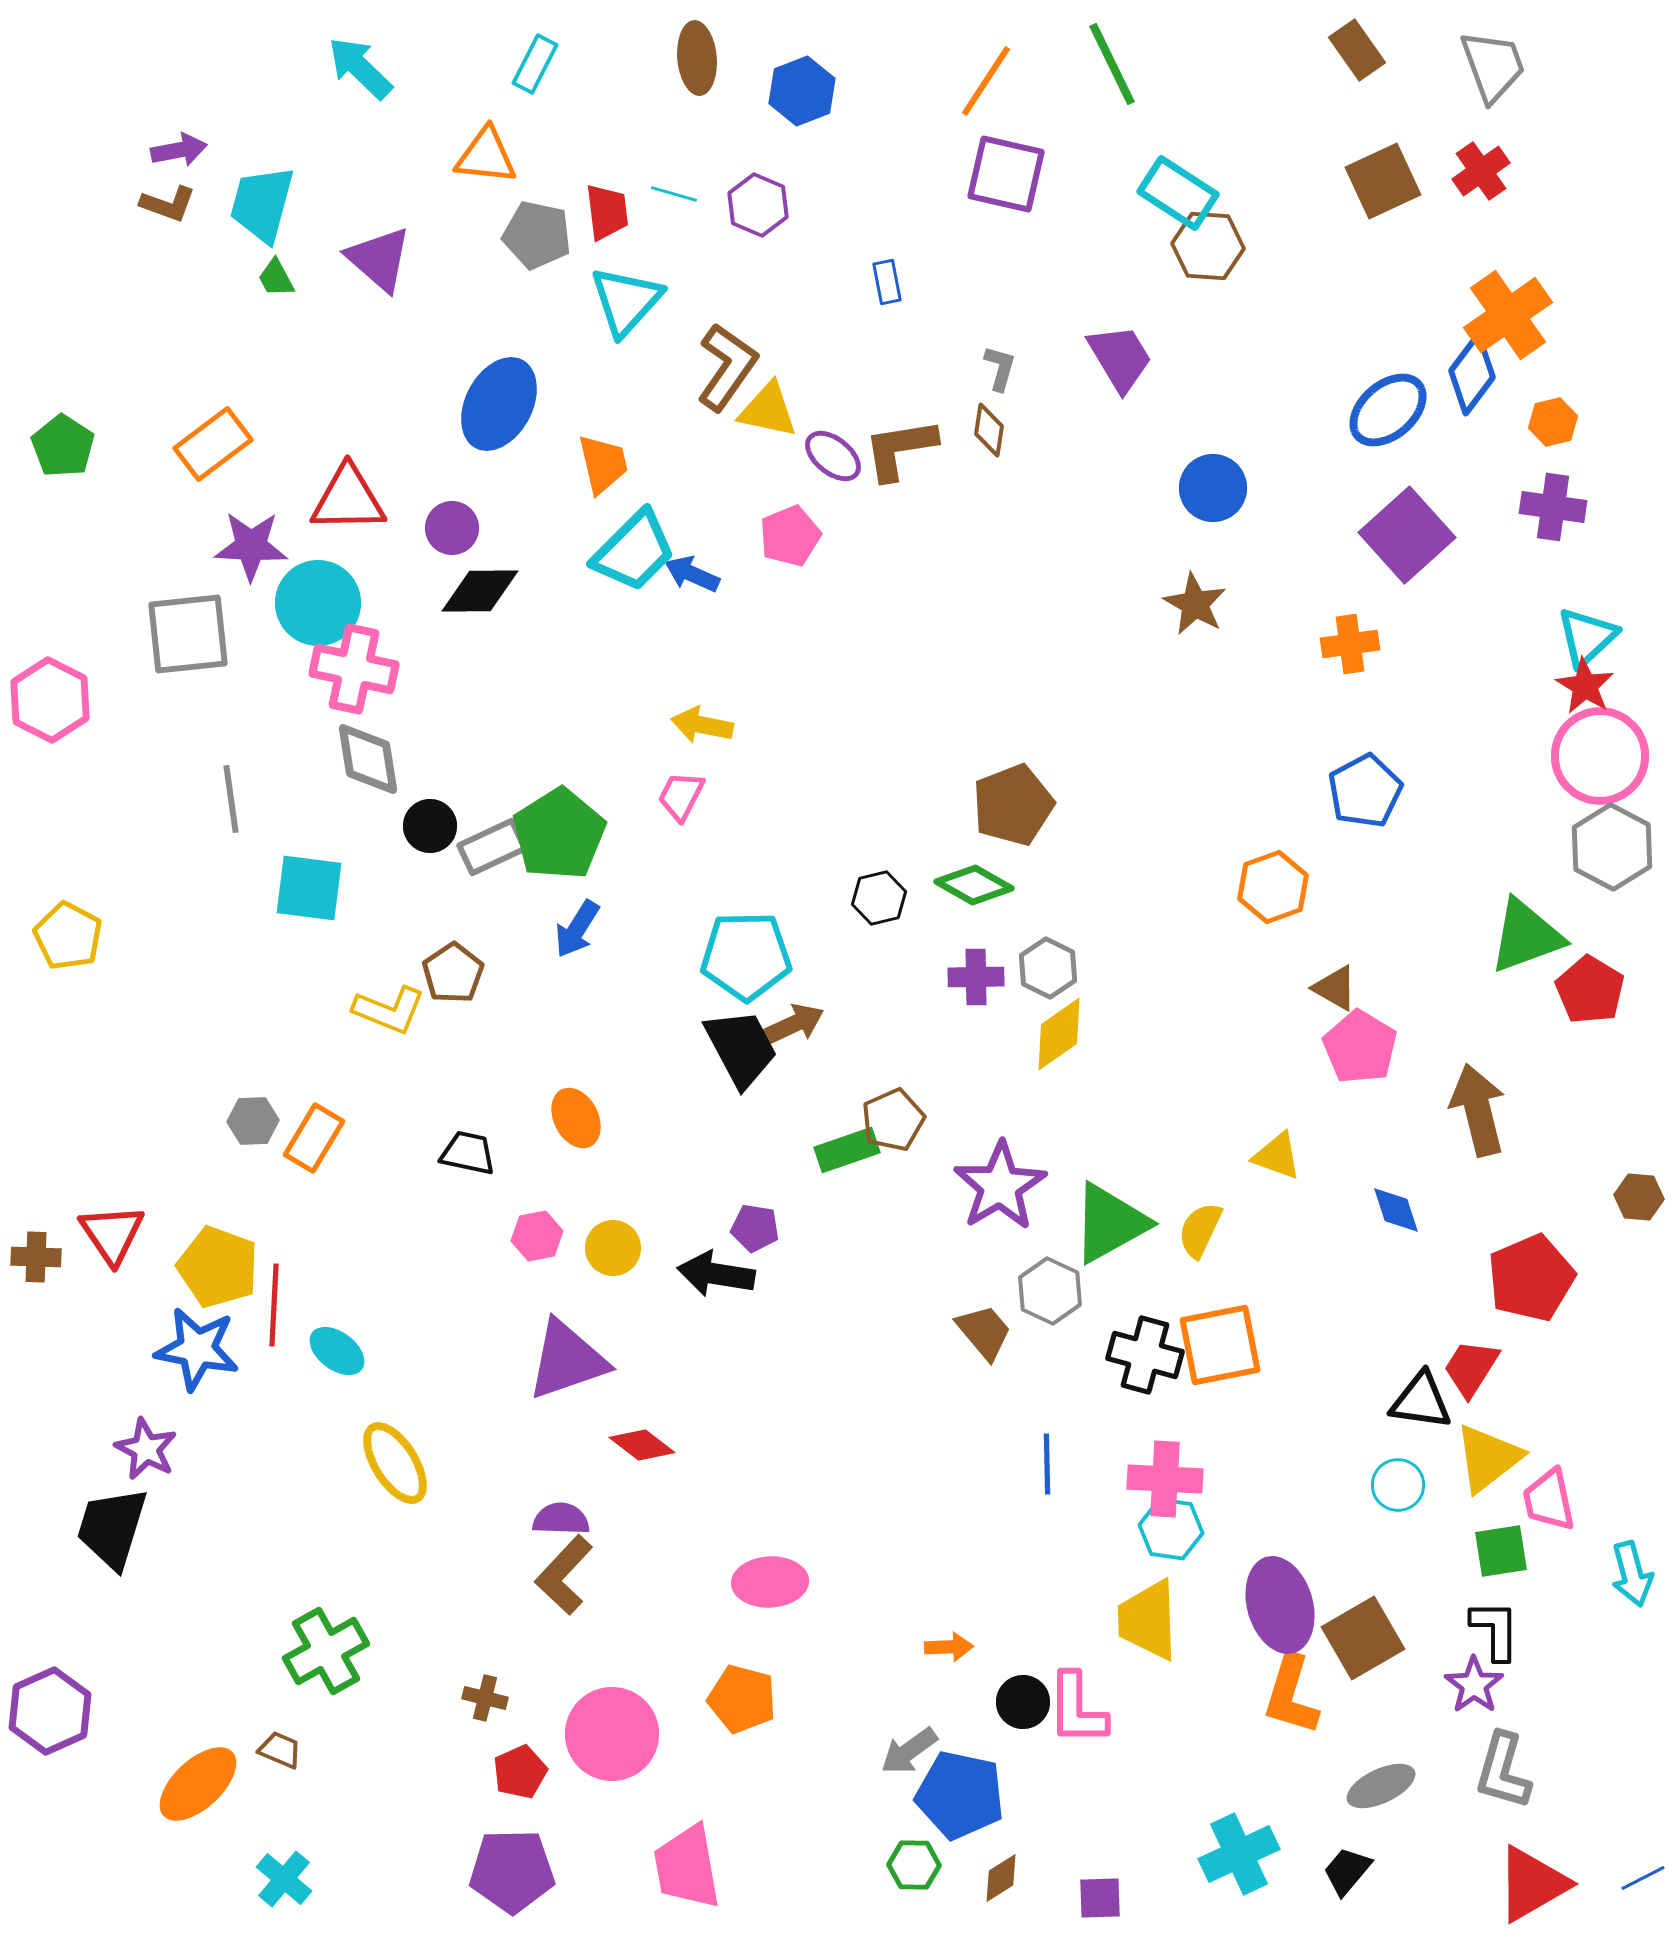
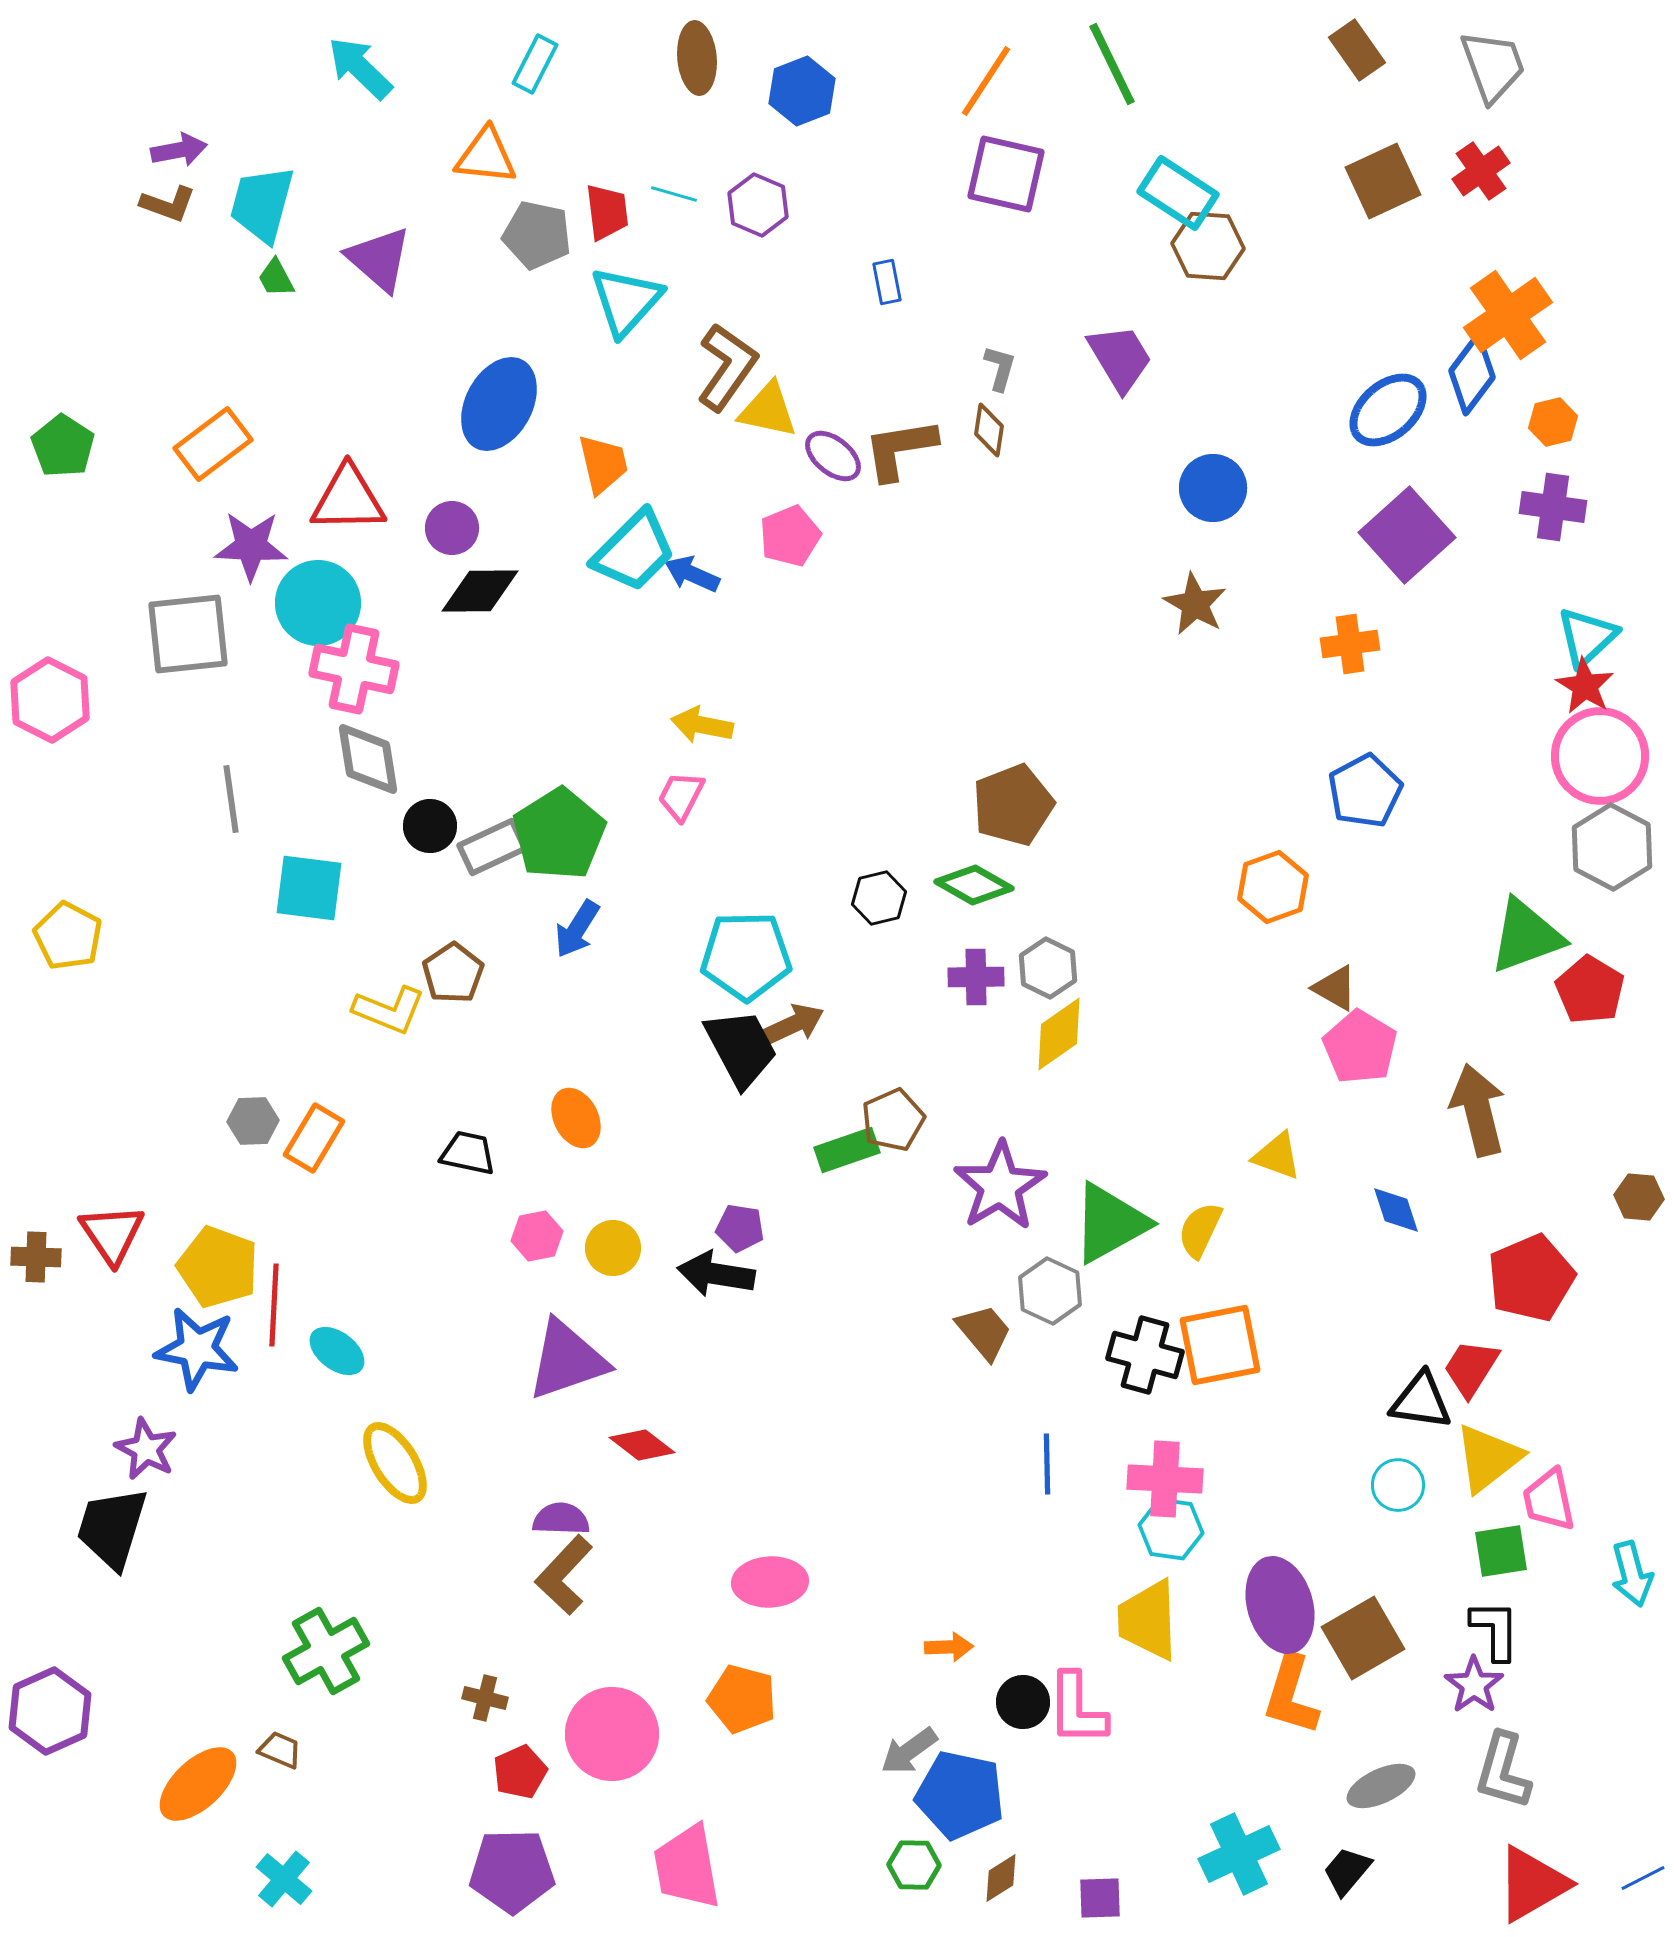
purple pentagon at (755, 1228): moved 15 px left
